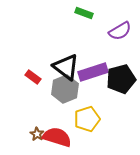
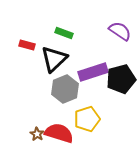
green rectangle: moved 20 px left, 20 px down
purple semicircle: rotated 115 degrees counterclockwise
black triangle: moved 12 px left, 8 px up; rotated 40 degrees clockwise
red rectangle: moved 6 px left, 32 px up; rotated 21 degrees counterclockwise
red semicircle: moved 2 px right, 4 px up
